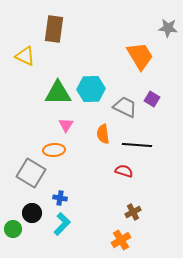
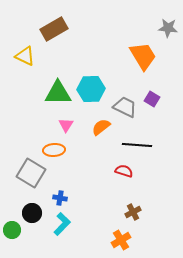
brown rectangle: rotated 52 degrees clockwise
orange trapezoid: moved 3 px right
orange semicircle: moved 2 px left, 7 px up; rotated 60 degrees clockwise
green circle: moved 1 px left, 1 px down
